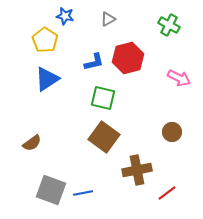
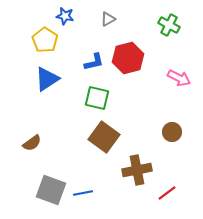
green square: moved 6 px left
